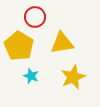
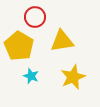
yellow triangle: moved 2 px up
